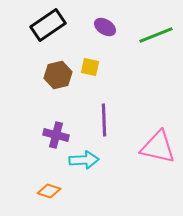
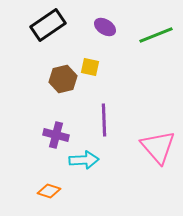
brown hexagon: moved 5 px right, 4 px down
pink triangle: rotated 36 degrees clockwise
